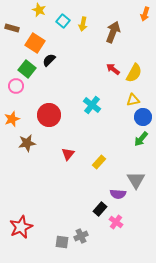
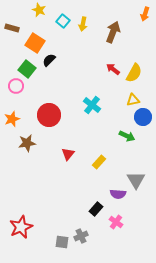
green arrow: moved 14 px left, 3 px up; rotated 105 degrees counterclockwise
black rectangle: moved 4 px left
